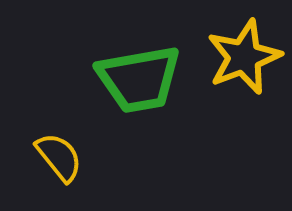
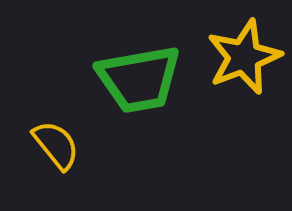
yellow semicircle: moved 3 px left, 12 px up
